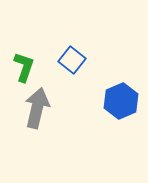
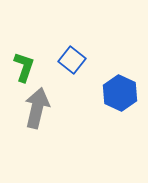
blue hexagon: moved 1 px left, 8 px up; rotated 12 degrees counterclockwise
